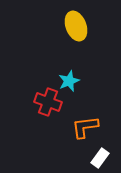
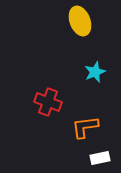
yellow ellipse: moved 4 px right, 5 px up
cyan star: moved 26 px right, 9 px up
white rectangle: rotated 42 degrees clockwise
